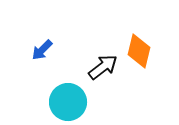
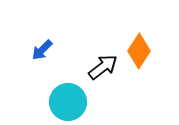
orange diamond: rotated 20 degrees clockwise
